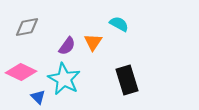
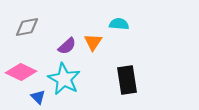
cyan semicircle: rotated 24 degrees counterclockwise
purple semicircle: rotated 12 degrees clockwise
black rectangle: rotated 8 degrees clockwise
